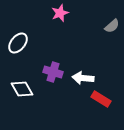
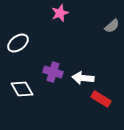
white ellipse: rotated 15 degrees clockwise
